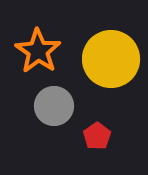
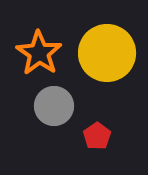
orange star: moved 1 px right, 2 px down
yellow circle: moved 4 px left, 6 px up
